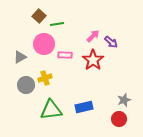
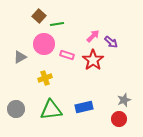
pink rectangle: moved 2 px right; rotated 16 degrees clockwise
gray circle: moved 10 px left, 24 px down
